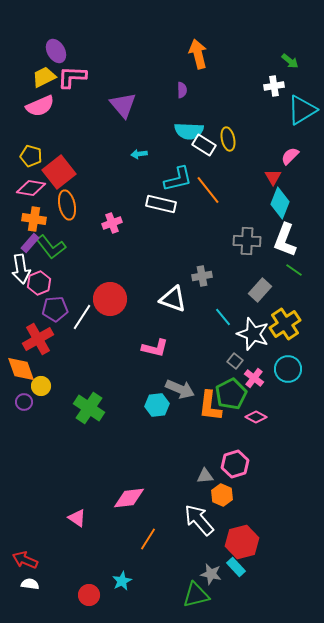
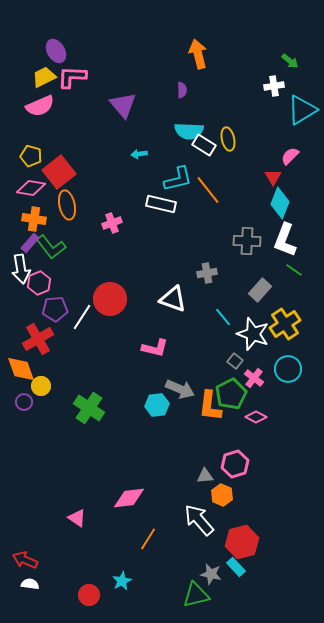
gray cross at (202, 276): moved 5 px right, 3 px up
